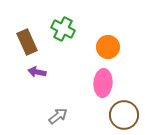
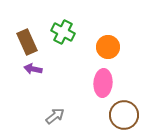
green cross: moved 3 px down
purple arrow: moved 4 px left, 3 px up
gray arrow: moved 3 px left
